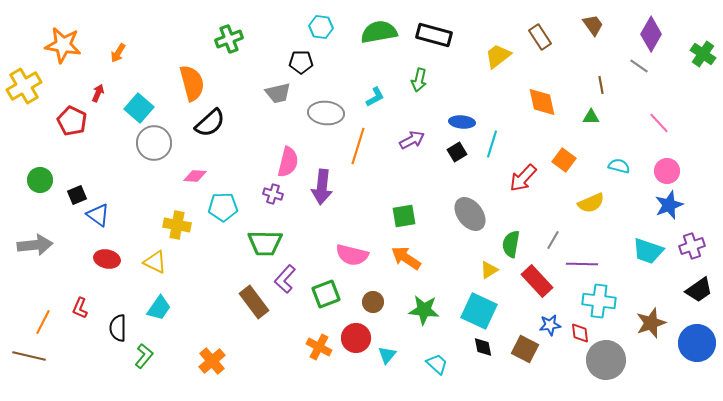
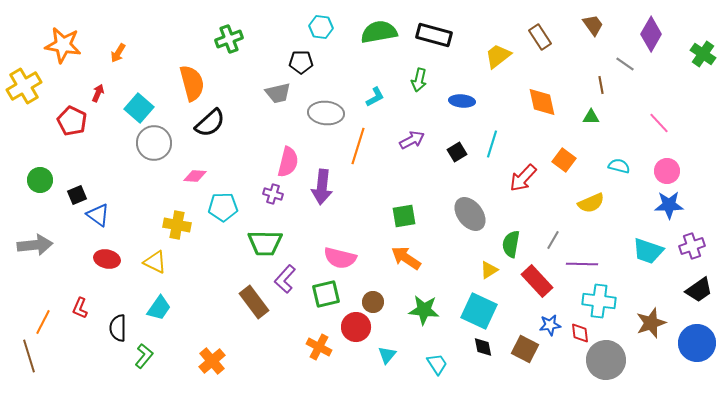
gray line at (639, 66): moved 14 px left, 2 px up
blue ellipse at (462, 122): moved 21 px up
blue star at (669, 205): rotated 20 degrees clockwise
pink semicircle at (352, 255): moved 12 px left, 3 px down
green square at (326, 294): rotated 8 degrees clockwise
red circle at (356, 338): moved 11 px up
brown line at (29, 356): rotated 60 degrees clockwise
cyan trapezoid at (437, 364): rotated 15 degrees clockwise
